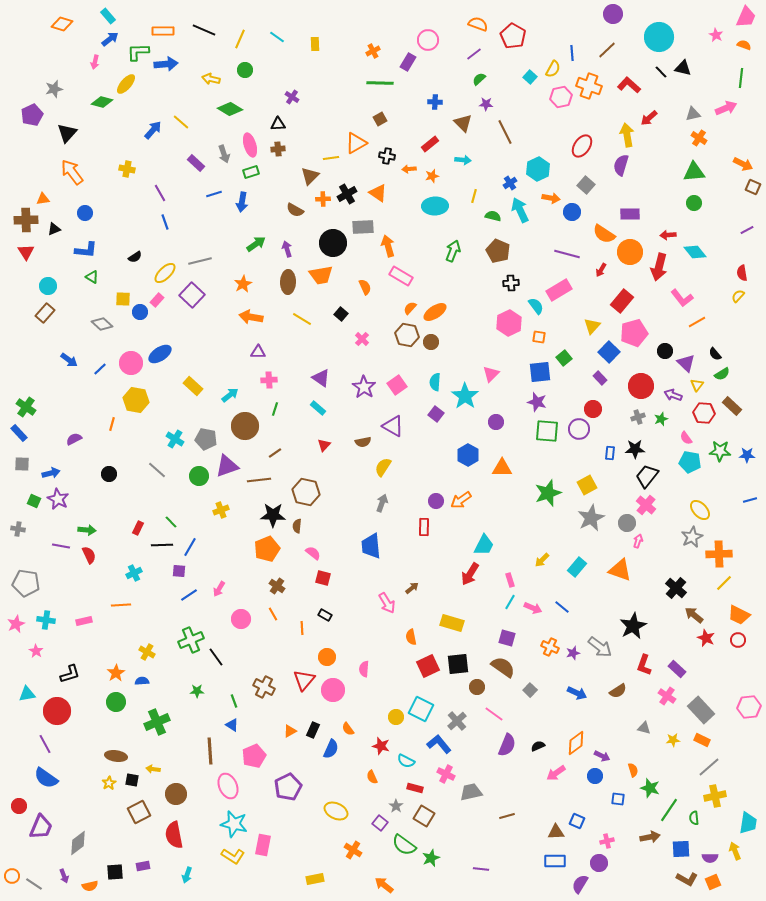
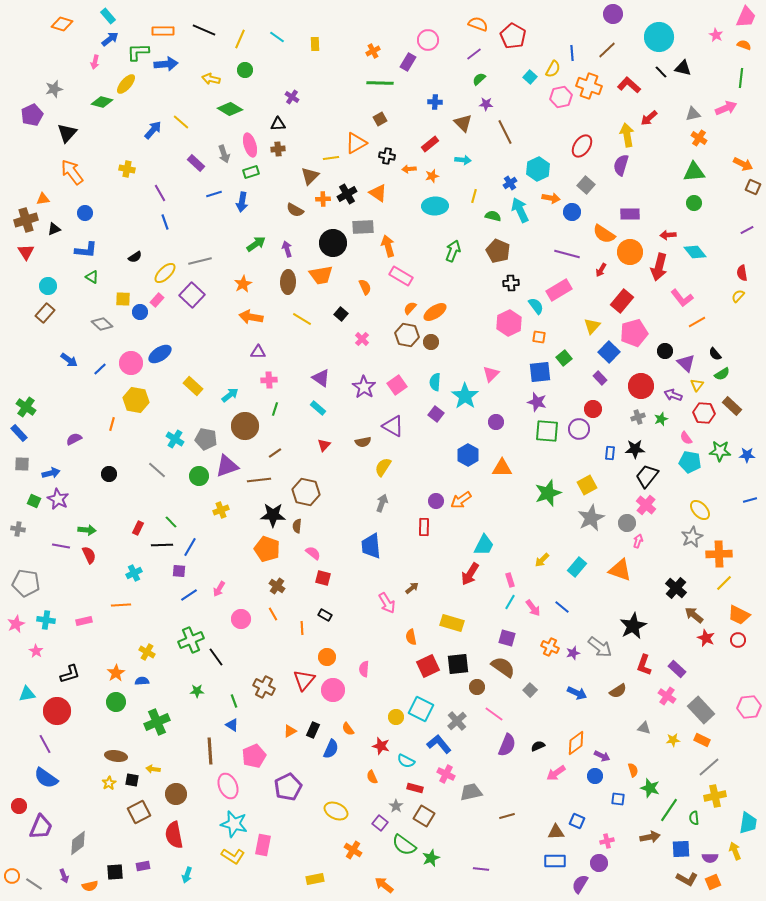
brown cross at (26, 220): rotated 15 degrees counterclockwise
orange pentagon at (267, 549): rotated 30 degrees counterclockwise
pink arrow at (533, 608): rotated 30 degrees clockwise
